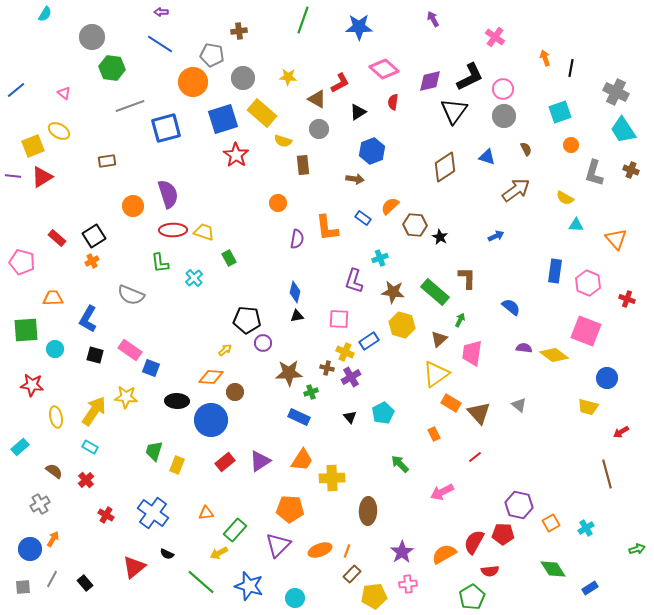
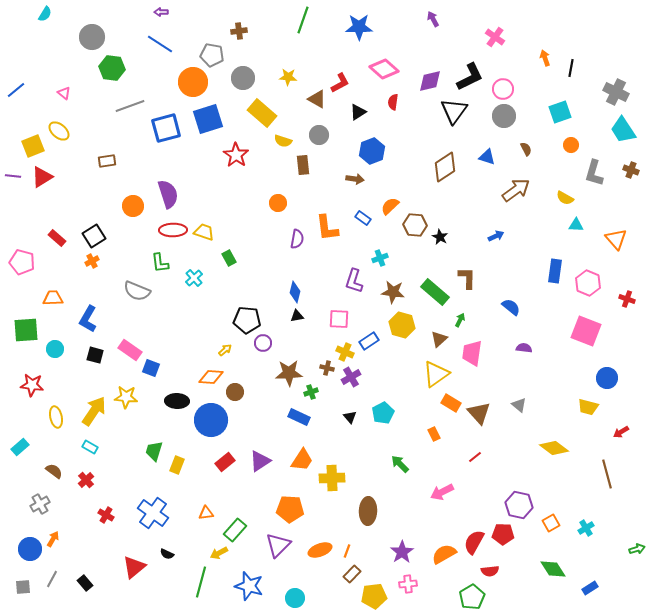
blue square at (223, 119): moved 15 px left
gray circle at (319, 129): moved 6 px down
yellow ellipse at (59, 131): rotated 10 degrees clockwise
gray semicircle at (131, 295): moved 6 px right, 4 px up
yellow diamond at (554, 355): moved 93 px down
green line at (201, 582): rotated 64 degrees clockwise
